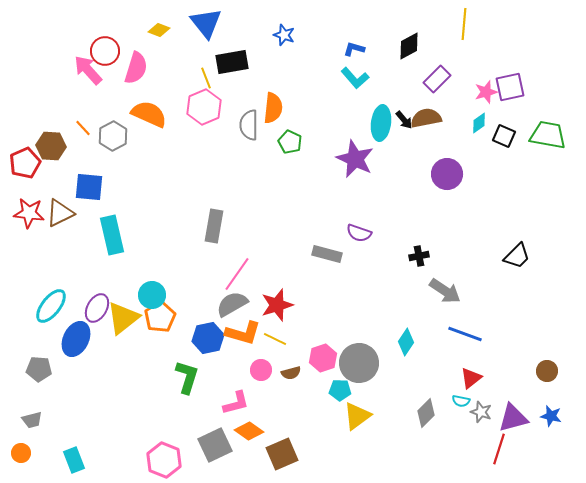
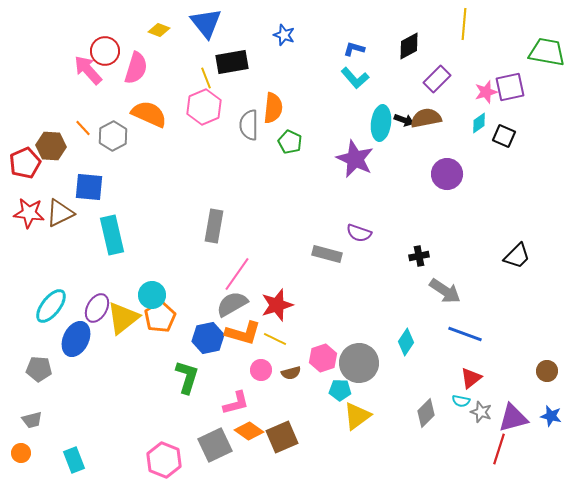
black arrow at (404, 120): rotated 30 degrees counterclockwise
green trapezoid at (548, 135): moved 1 px left, 83 px up
brown square at (282, 454): moved 17 px up
